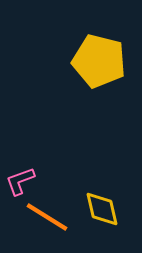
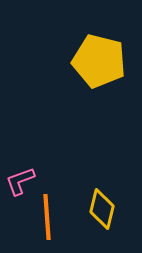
yellow diamond: rotated 27 degrees clockwise
orange line: rotated 54 degrees clockwise
